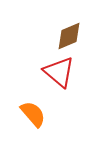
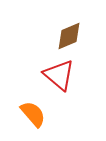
red triangle: moved 3 px down
